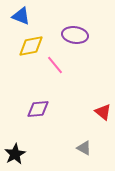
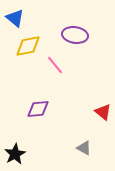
blue triangle: moved 6 px left, 2 px down; rotated 18 degrees clockwise
yellow diamond: moved 3 px left
